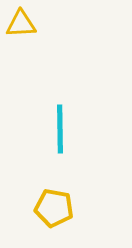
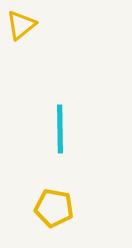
yellow triangle: moved 1 px down; rotated 36 degrees counterclockwise
